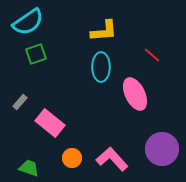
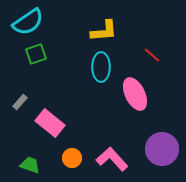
green trapezoid: moved 1 px right, 3 px up
